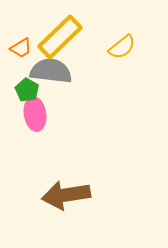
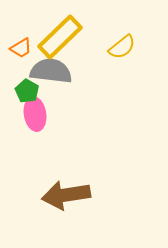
green pentagon: moved 1 px down
